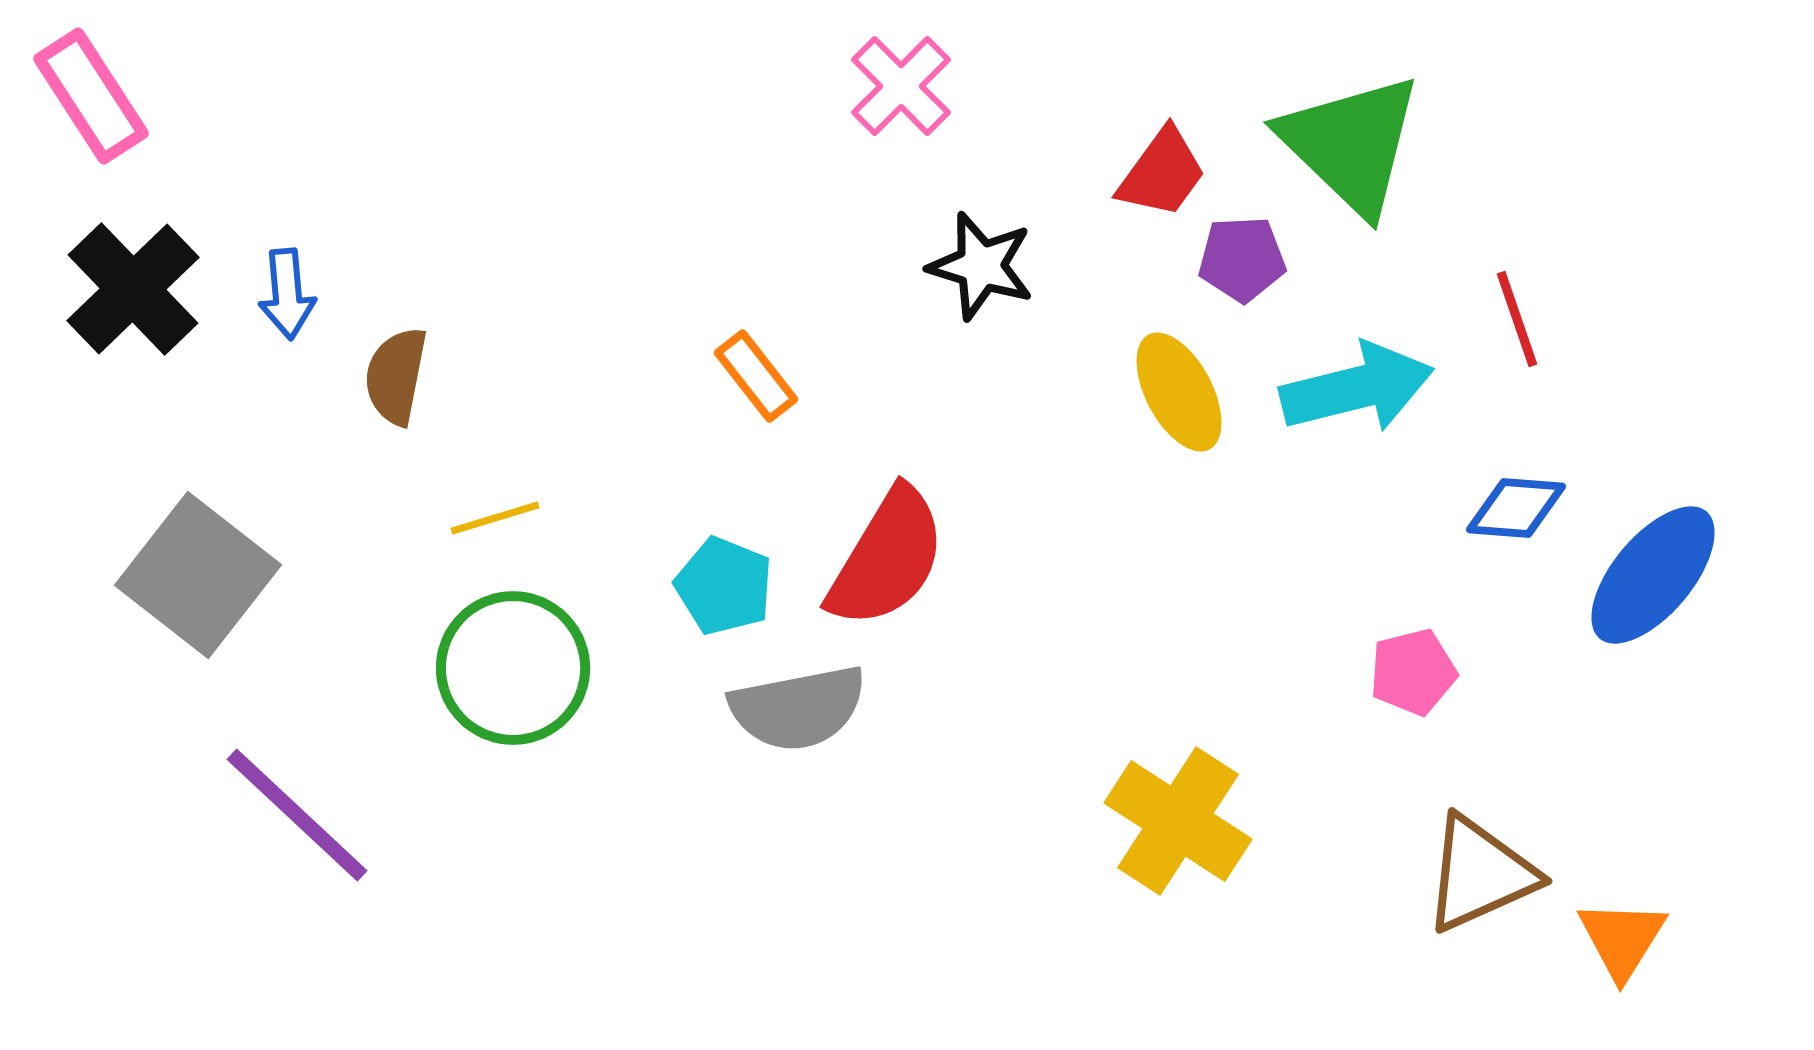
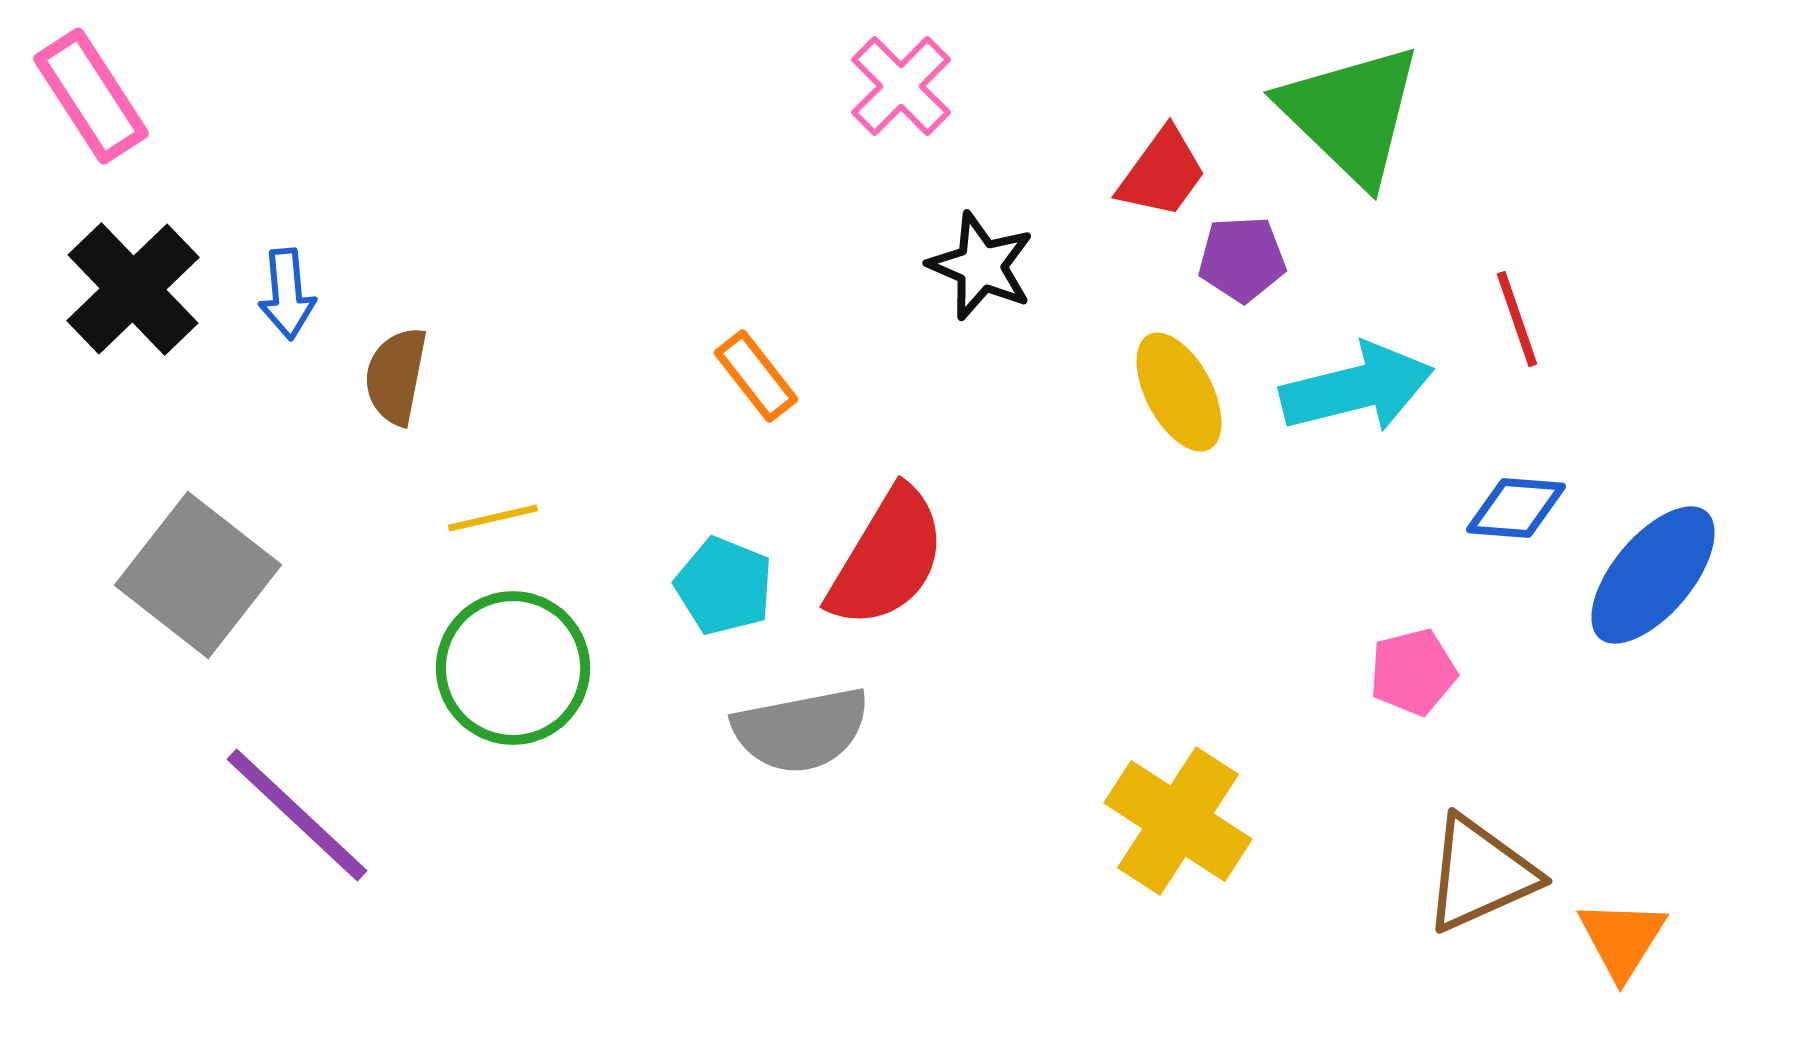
green triangle: moved 30 px up
black star: rotated 6 degrees clockwise
yellow line: moved 2 px left; rotated 4 degrees clockwise
gray semicircle: moved 3 px right, 22 px down
